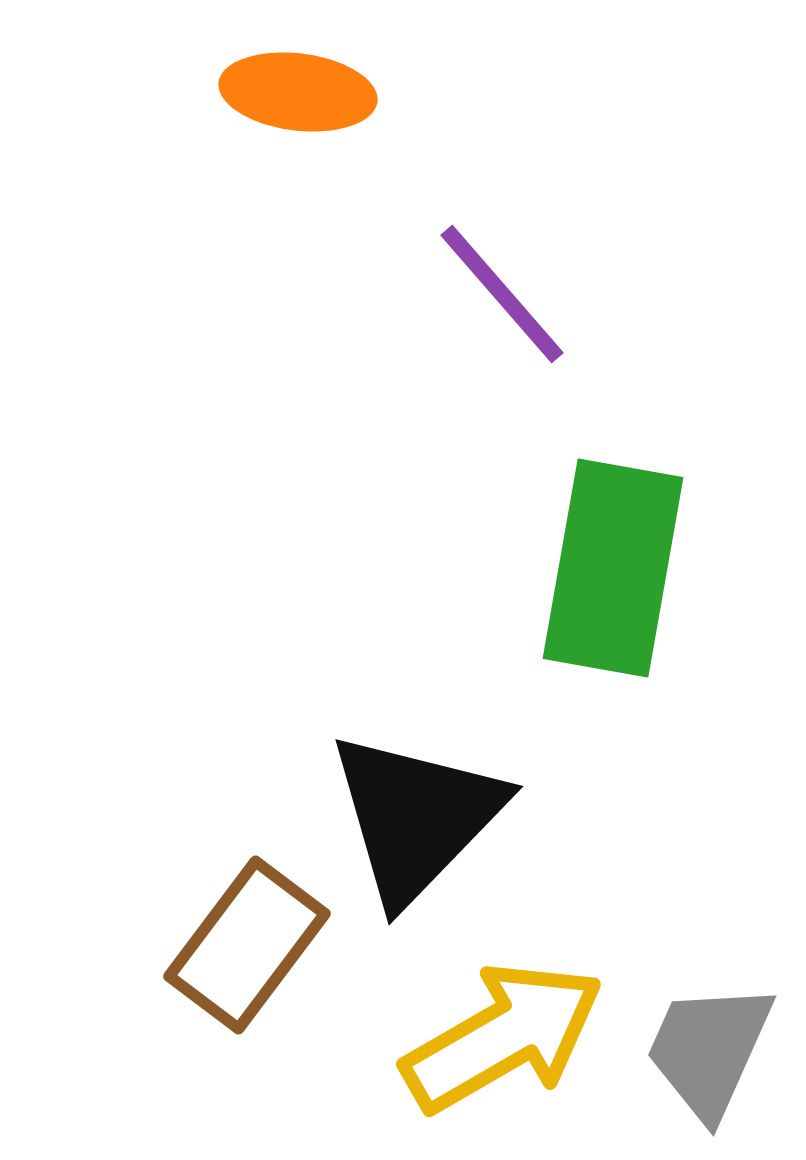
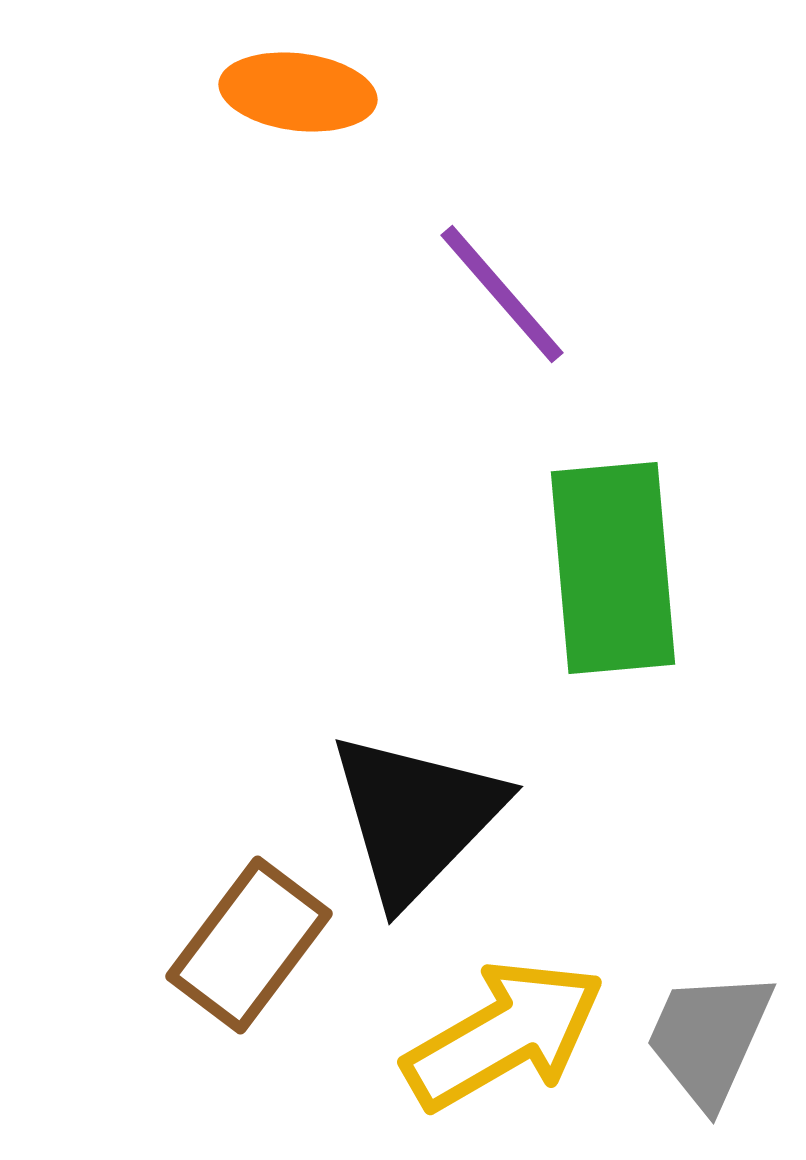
green rectangle: rotated 15 degrees counterclockwise
brown rectangle: moved 2 px right
yellow arrow: moved 1 px right, 2 px up
gray trapezoid: moved 12 px up
